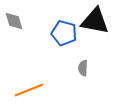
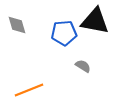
gray diamond: moved 3 px right, 4 px down
blue pentagon: rotated 20 degrees counterclockwise
gray semicircle: moved 2 px up; rotated 119 degrees clockwise
